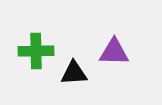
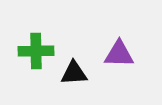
purple triangle: moved 5 px right, 2 px down
